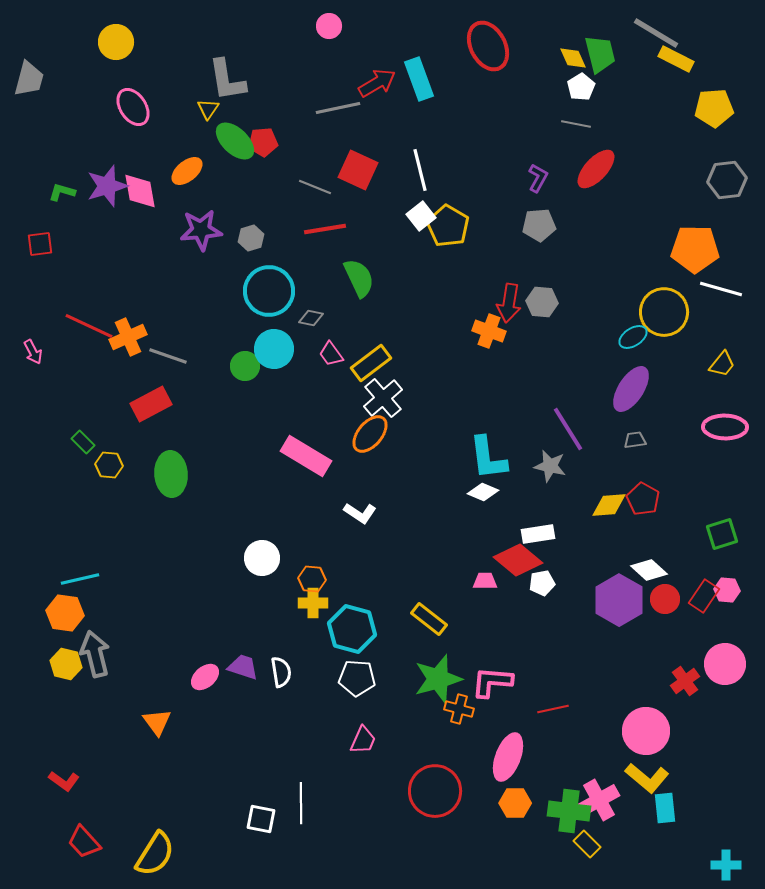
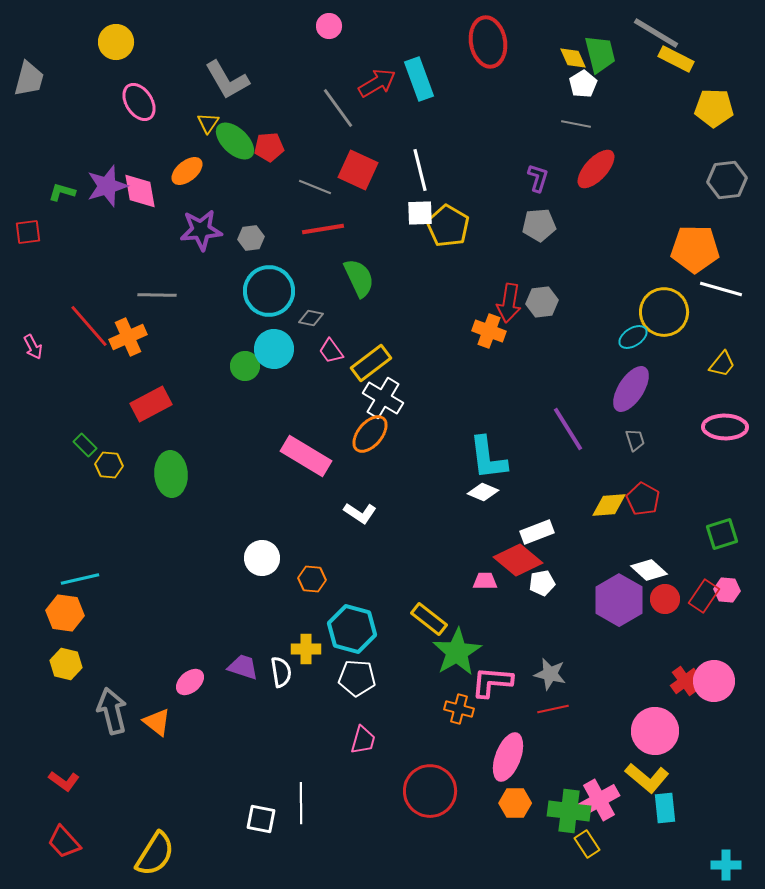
red ellipse at (488, 46): moved 4 px up; rotated 18 degrees clockwise
gray L-shape at (227, 80): rotated 21 degrees counterclockwise
white pentagon at (581, 87): moved 2 px right, 3 px up
pink ellipse at (133, 107): moved 6 px right, 5 px up
gray line at (338, 108): rotated 66 degrees clockwise
yellow pentagon at (714, 108): rotated 6 degrees clockwise
yellow triangle at (208, 109): moved 14 px down
red pentagon at (263, 142): moved 6 px right, 5 px down
purple L-shape at (538, 178): rotated 12 degrees counterclockwise
white square at (421, 216): moved 1 px left, 3 px up; rotated 36 degrees clockwise
red line at (325, 229): moved 2 px left
gray hexagon at (251, 238): rotated 10 degrees clockwise
red square at (40, 244): moved 12 px left, 12 px up
gray hexagon at (542, 302): rotated 12 degrees counterclockwise
red line at (89, 326): rotated 24 degrees clockwise
pink arrow at (33, 352): moved 5 px up
pink trapezoid at (331, 354): moved 3 px up
gray line at (168, 356): moved 11 px left, 61 px up; rotated 18 degrees counterclockwise
white cross at (383, 398): rotated 18 degrees counterclockwise
gray trapezoid at (635, 440): rotated 80 degrees clockwise
green rectangle at (83, 442): moved 2 px right, 3 px down
gray star at (550, 466): moved 208 px down
white rectangle at (538, 534): moved 1 px left, 2 px up; rotated 12 degrees counterclockwise
yellow cross at (313, 603): moved 7 px left, 46 px down
gray arrow at (95, 654): moved 17 px right, 57 px down
pink circle at (725, 664): moved 11 px left, 17 px down
pink ellipse at (205, 677): moved 15 px left, 5 px down
green star at (438, 679): moved 19 px right, 27 px up; rotated 15 degrees counterclockwise
orange triangle at (157, 722): rotated 16 degrees counterclockwise
pink circle at (646, 731): moved 9 px right
pink trapezoid at (363, 740): rotated 8 degrees counterclockwise
red circle at (435, 791): moved 5 px left
red trapezoid at (84, 842): moved 20 px left
yellow rectangle at (587, 844): rotated 12 degrees clockwise
